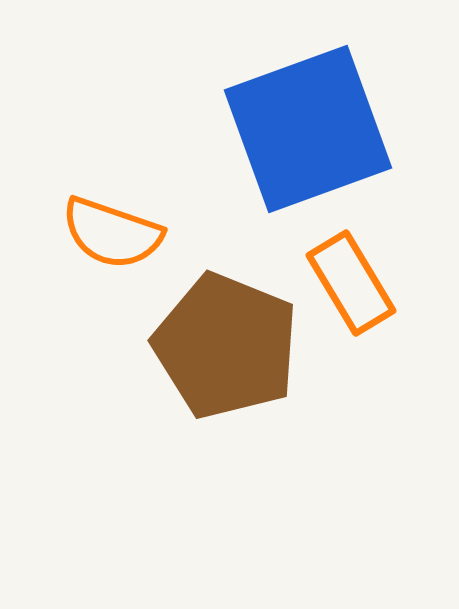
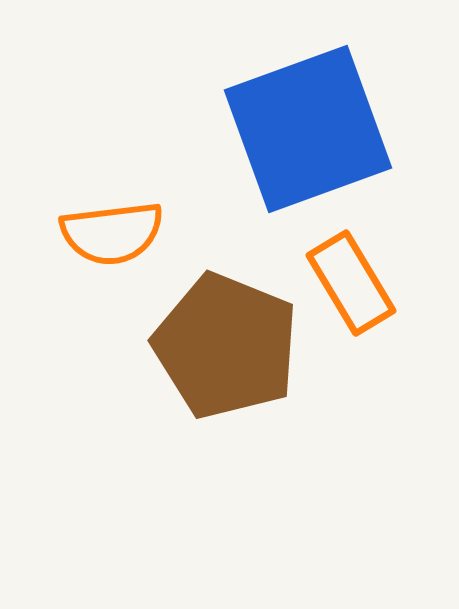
orange semicircle: rotated 26 degrees counterclockwise
